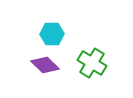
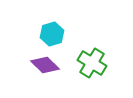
cyan hexagon: rotated 15 degrees counterclockwise
